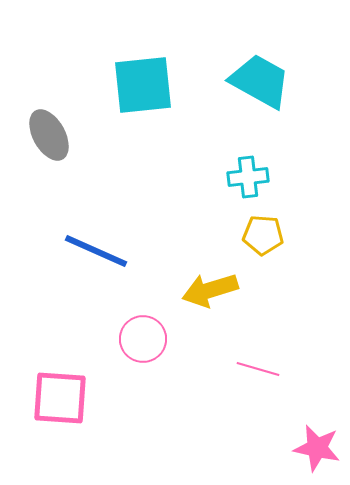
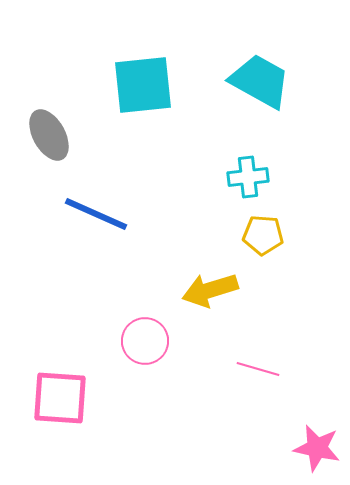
blue line: moved 37 px up
pink circle: moved 2 px right, 2 px down
